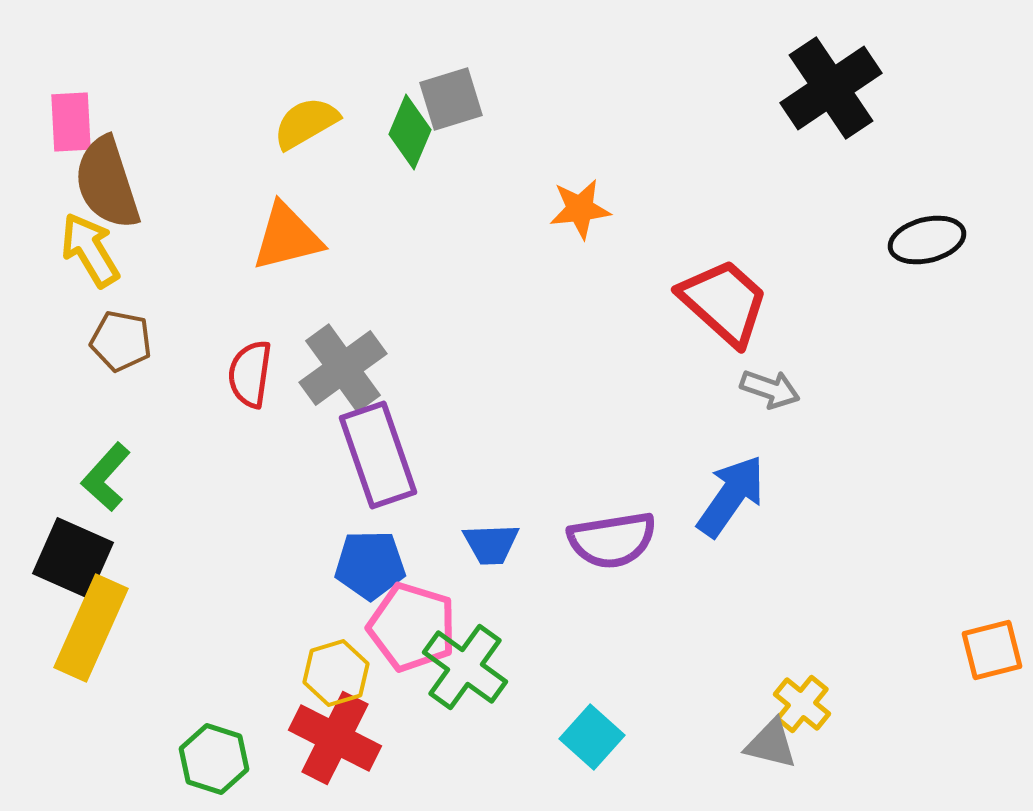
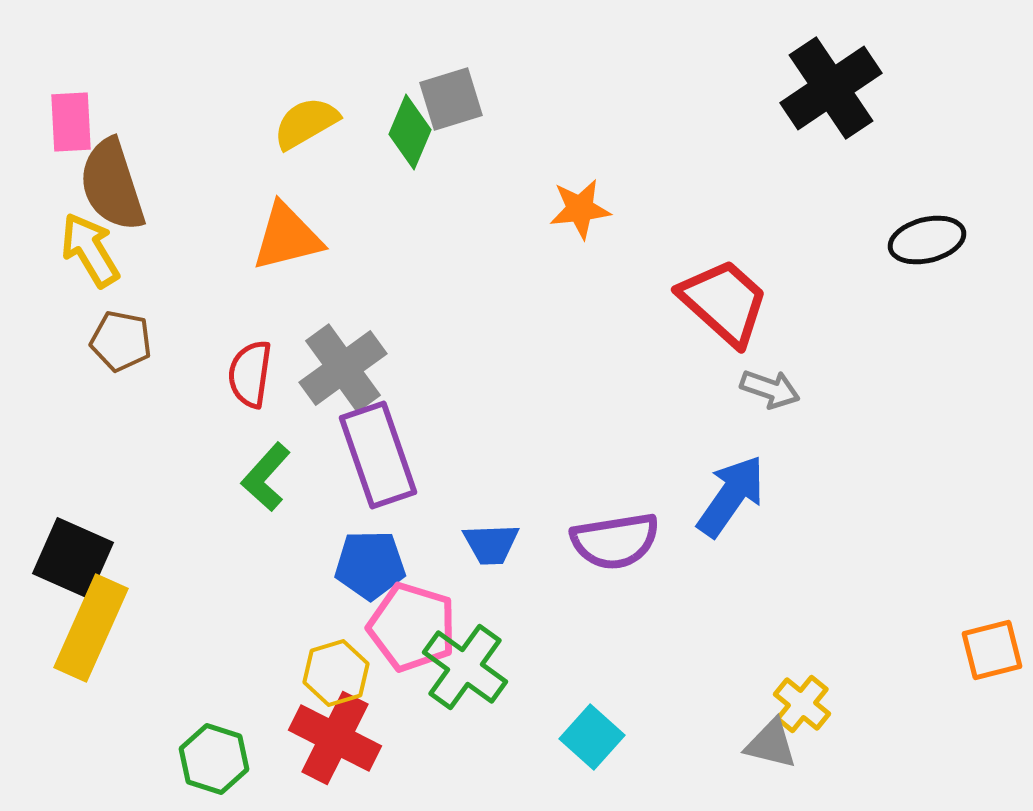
brown semicircle: moved 5 px right, 2 px down
green L-shape: moved 160 px right
purple semicircle: moved 3 px right, 1 px down
